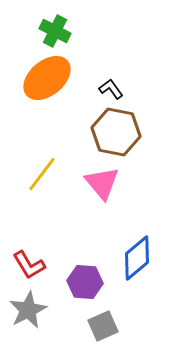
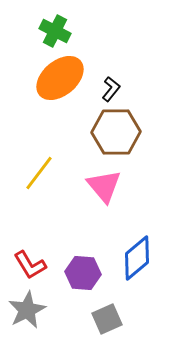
orange ellipse: moved 13 px right
black L-shape: rotated 75 degrees clockwise
brown hexagon: rotated 12 degrees counterclockwise
yellow line: moved 3 px left, 1 px up
pink triangle: moved 2 px right, 3 px down
red L-shape: moved 1 px right
purple hexagon: moved 2 px left, 9 px up
gray star: moved 1 px left
gray square: moved 4 px right, 7 px up
